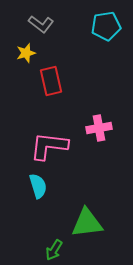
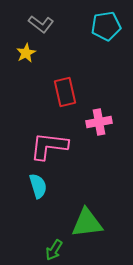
yellow star: rotated 12 degrees counterclockwise
red rectangle: moved 14 px right, 11 px down
pink cross: moved 6 px up
